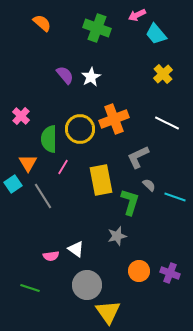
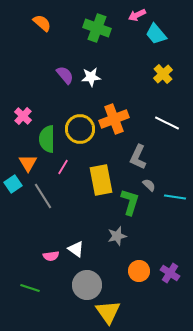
white star: rotated 24 degrees clockwise
pink cross: moved 2 px right
green semicircle: moved 2 px left
gray L-shape: rotated 40 degrees counterclockwise
cyan line: rotated 10 degrees counterclockwise
purple cross: rotated 12 degrees clockwise
